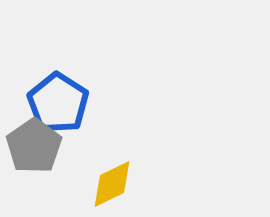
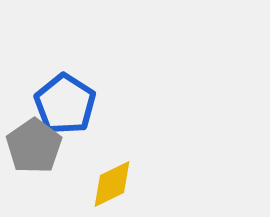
blue pentagon: moved 7 px right, 1 px down
